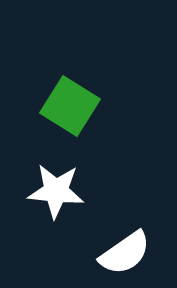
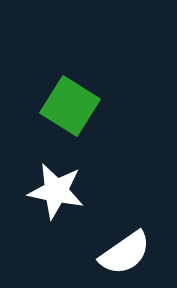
white star: rotated 6 degrees clockwise
